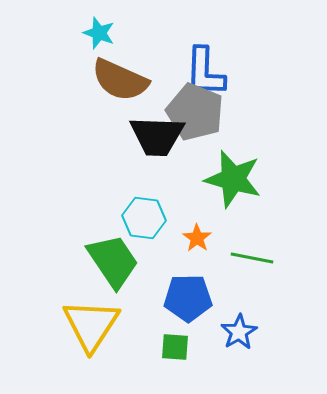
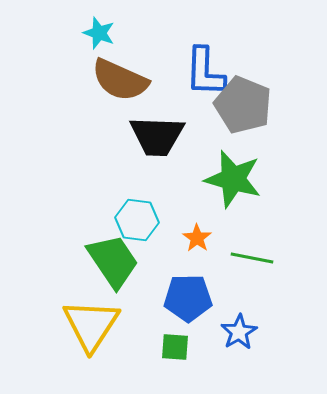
gray pentagon: moved 48 px right, 7 px up
cyan hexagon: moved 7 px left, 2 px down
